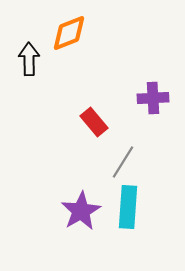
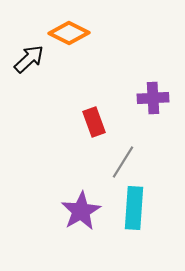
orange diamond: rotated 48 degrees clockwise
black arrow: rotated 48 degrees clockwise
red rectangle: rotated 20 degrees clockwise
cyan rectangle: moved 6 px right, 1 px down
